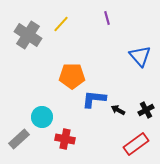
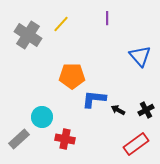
purple line: rotated 16 degrees clockwise
